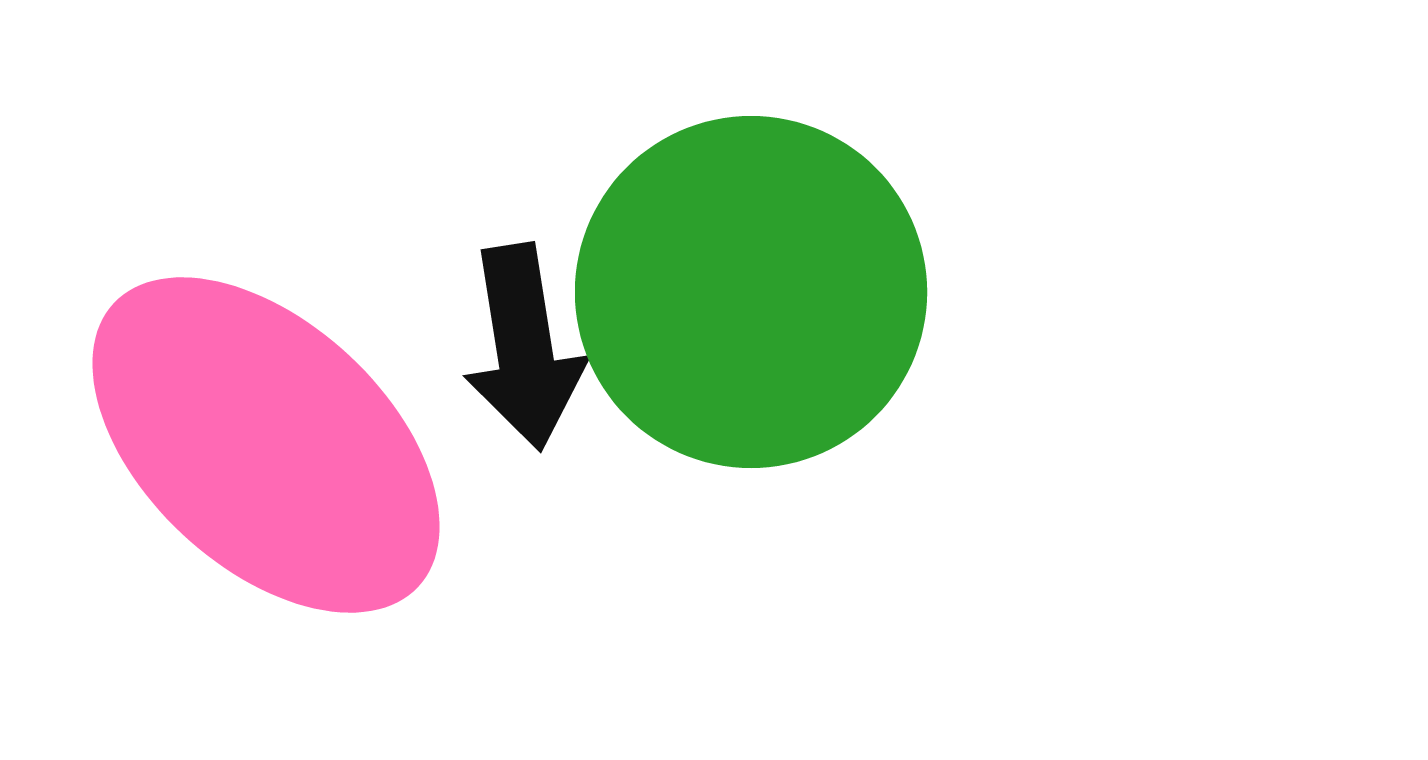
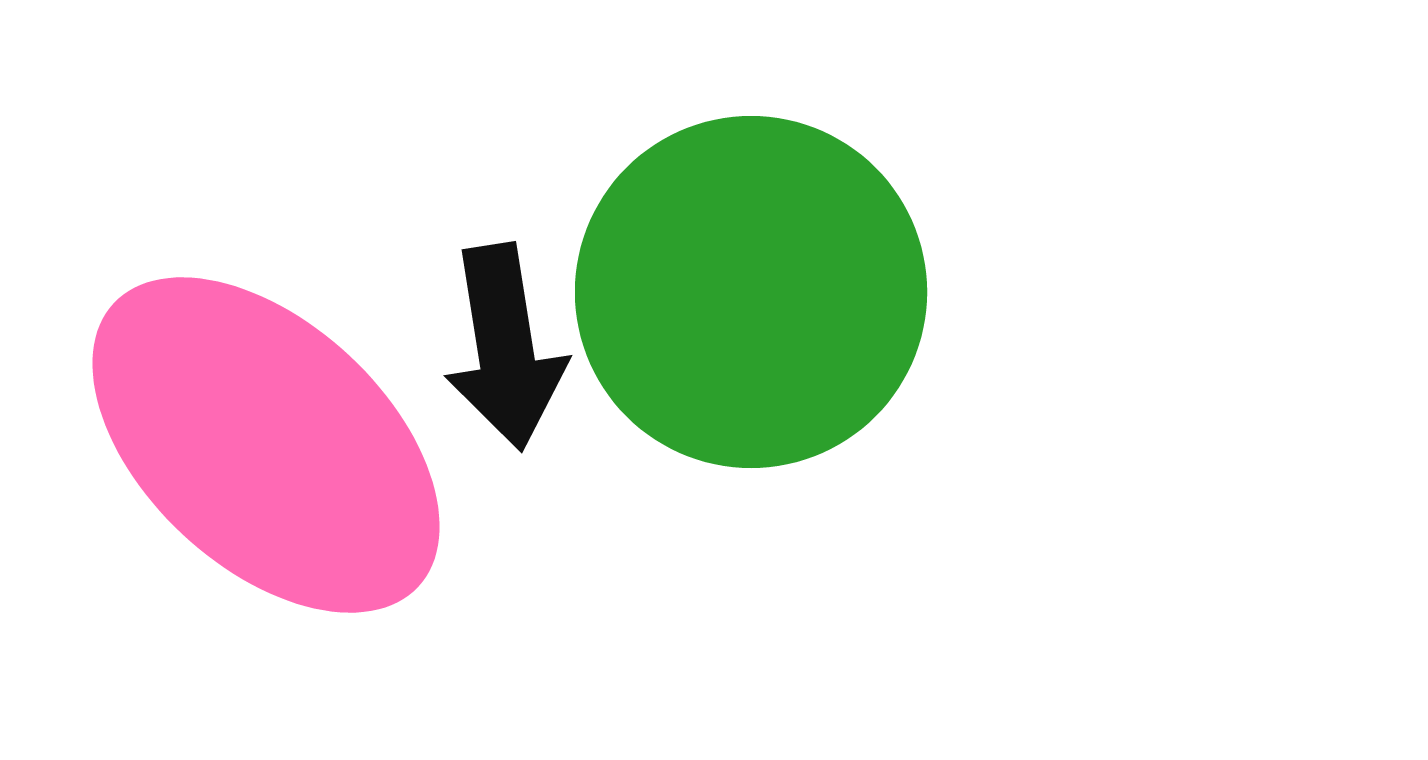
black arrow: moved 19 px left
